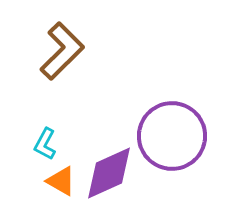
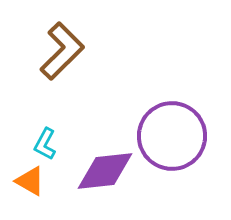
purple diamond: moved 4 px left, 2 px up; rotated 18 degrees clockwise
orange triangle: moved 31 px left
